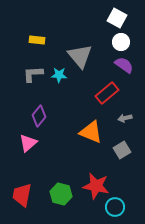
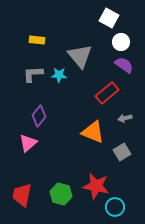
white square: moved 8 px left
orange triangle: moved 2 px right
gray square: moved 2 px down
